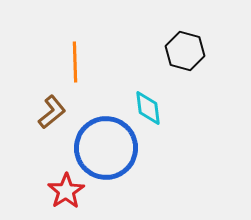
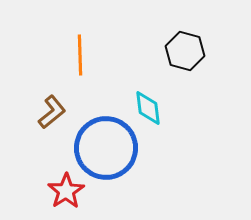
orange line: moved 5 px right, 7 px up
